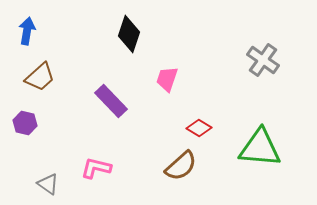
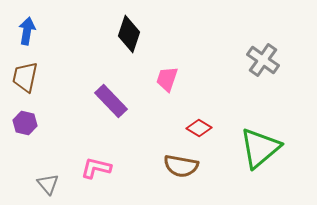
brown trapezoid: moved 15 px left; rotated 144 degrees clockwise
green triangle: rotated 45 degrees counterclockwise
brown semicircle: rotated 52 degrees clockwise
gray triangle: rotated 15 degrees clockwise
